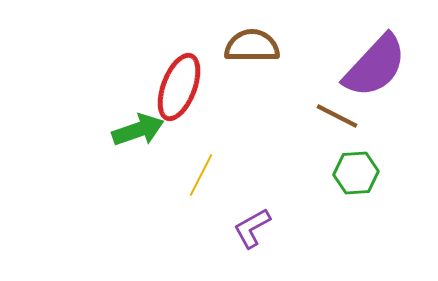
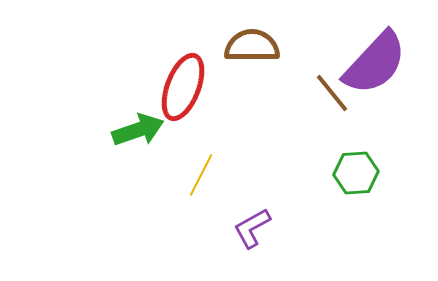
purple semicircle: moved 3 px up
red ellipse: moved 4 px right
brown line: moved 5 px left, 23 px up; rotated 24 degrees clockwise
